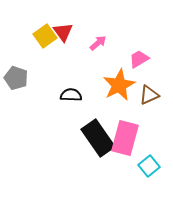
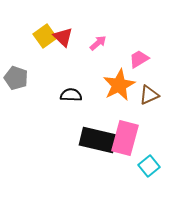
red triangle: moved 5 px down; rotated 10 degrees counterclockwise
black rectangle: moved 2 px down; rotated 42 degrees counterclockwise
